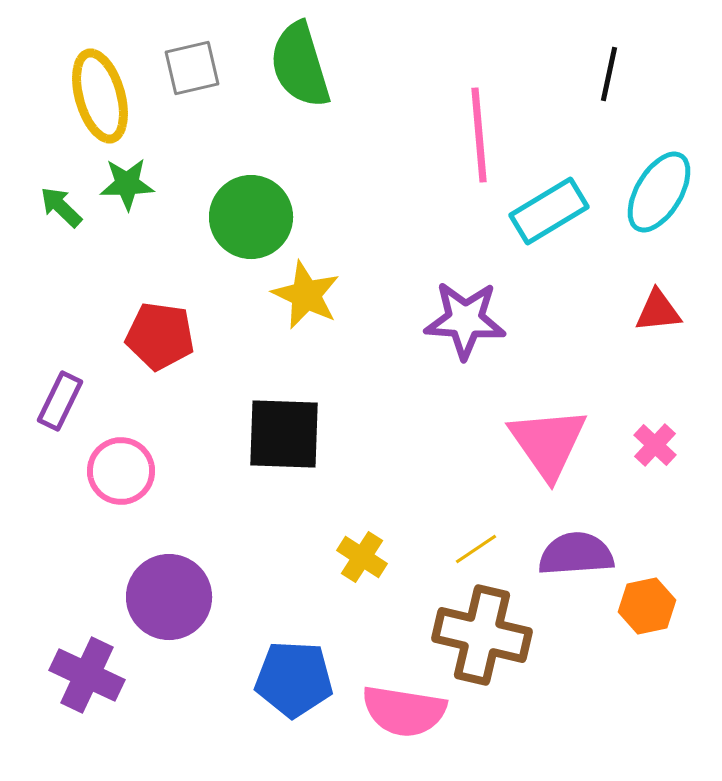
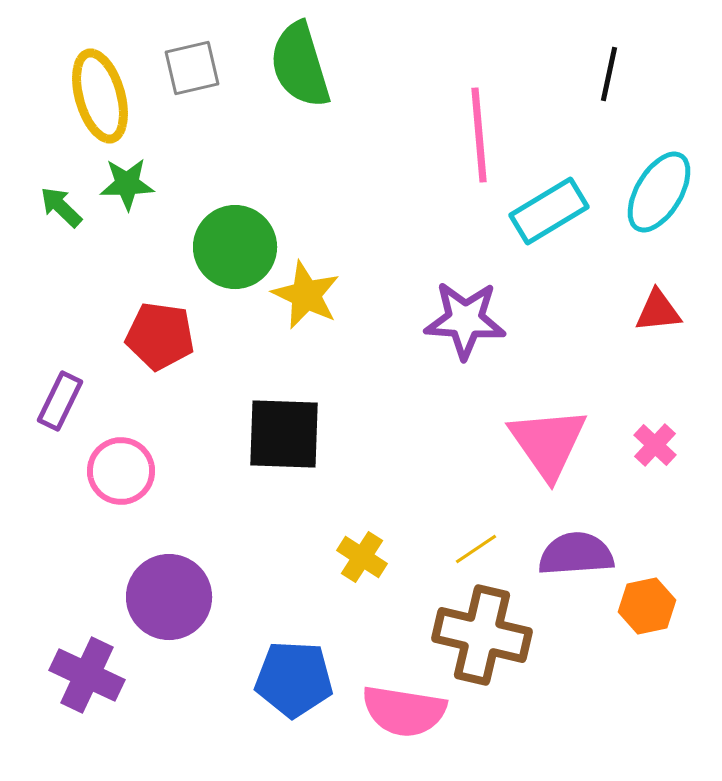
green circle: moved 16 px left, 30 px down
